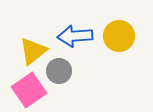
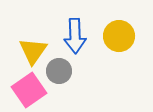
blue arrow: rotated 88 degrees counterclockwise
yellow triangle: rotated 16 degrees counterclockwise
